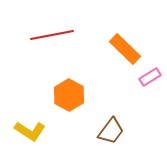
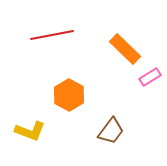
yellow L-shape: rotated 12 degrees counterclockwise
